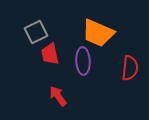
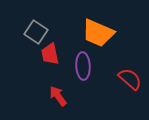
gray square: rotated 30 degrees counterclockwise
purple ellipse: moved 5 px down
red semicircle: moved 11 px down; rotated 55 degrees counterclockwise
